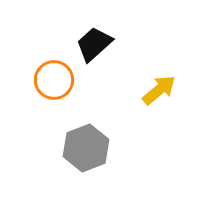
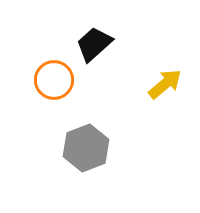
yellow arrow: moved 6 px right, 6 px up
